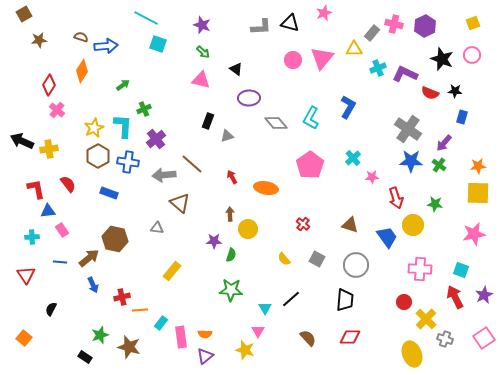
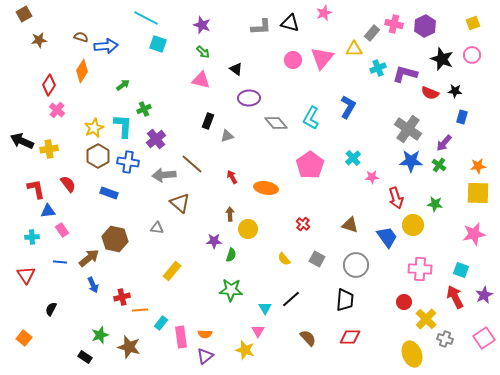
purple L-shape at (405, 74): rotated 10 degrees counterclockwise
